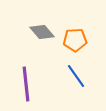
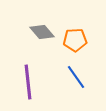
blue line: moved 1 px down
purple line: moved 2 px right, 2 px up
